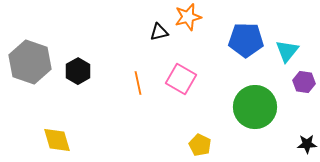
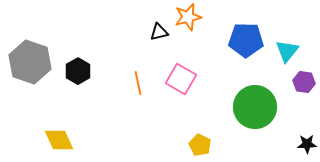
yellow diamond: moved 2 px right; rotated 8 degrees counterclockwise
